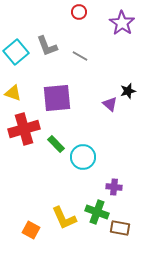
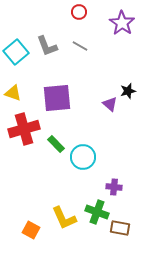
gray line: moved 10 px up
